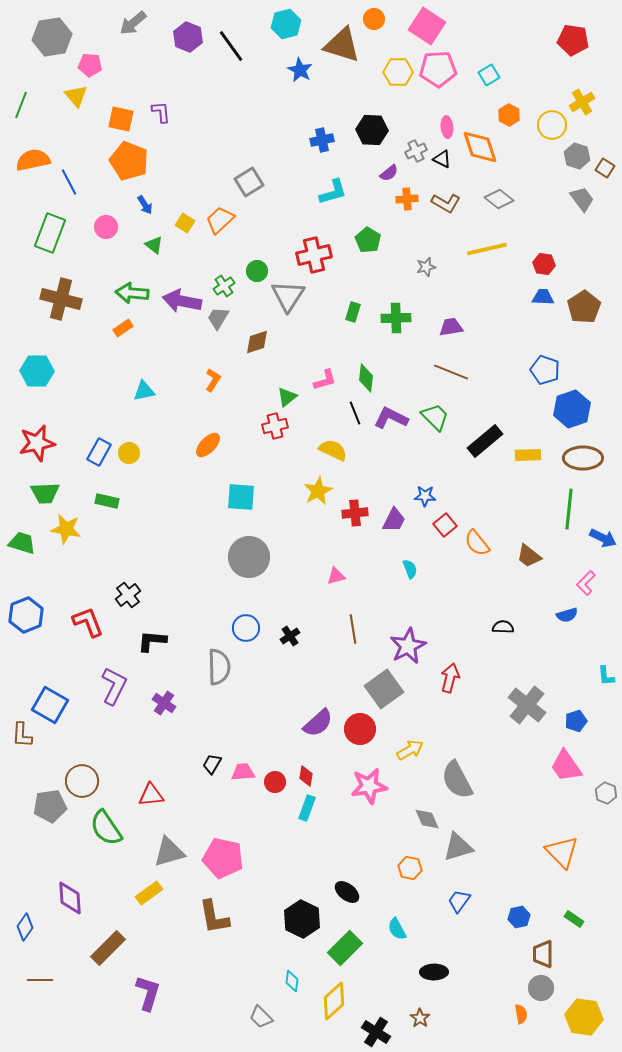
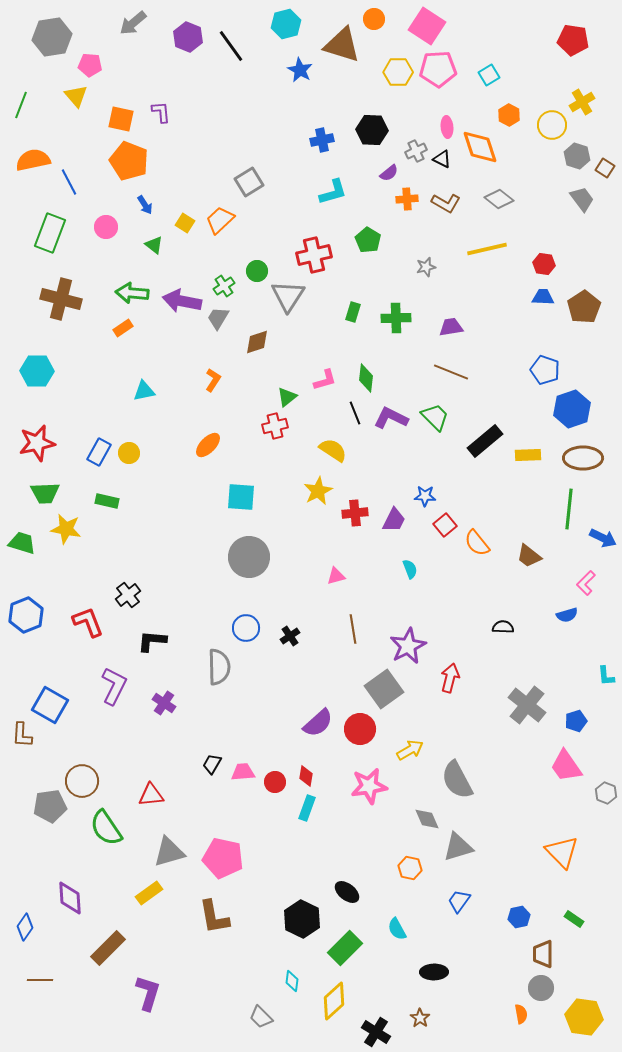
yellow semicircle at (333, 450): rotated 8 degrees clockwise
